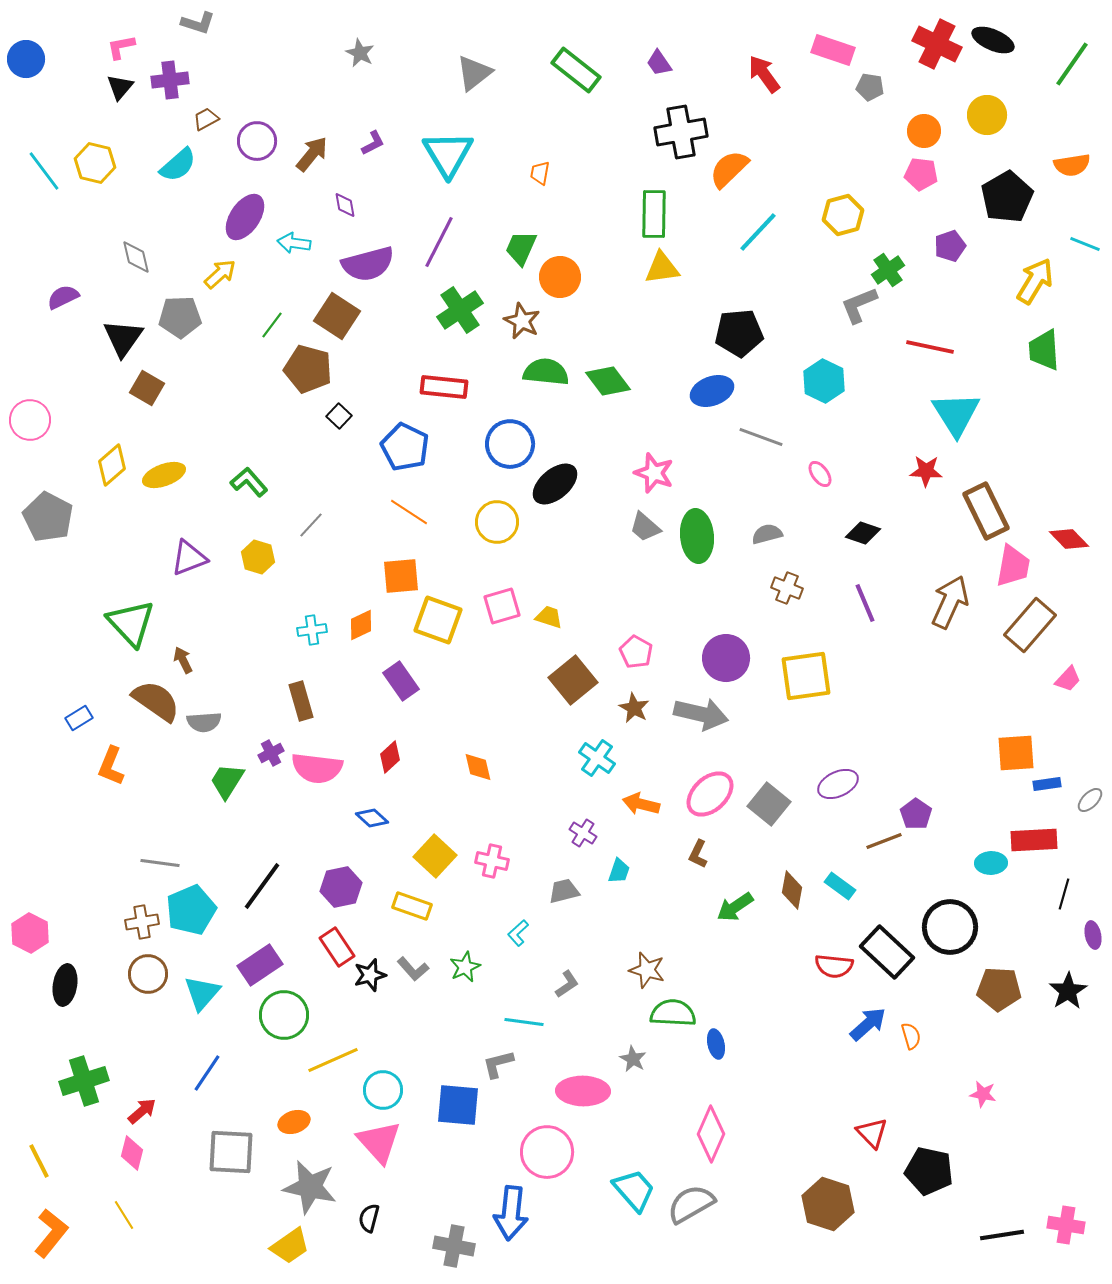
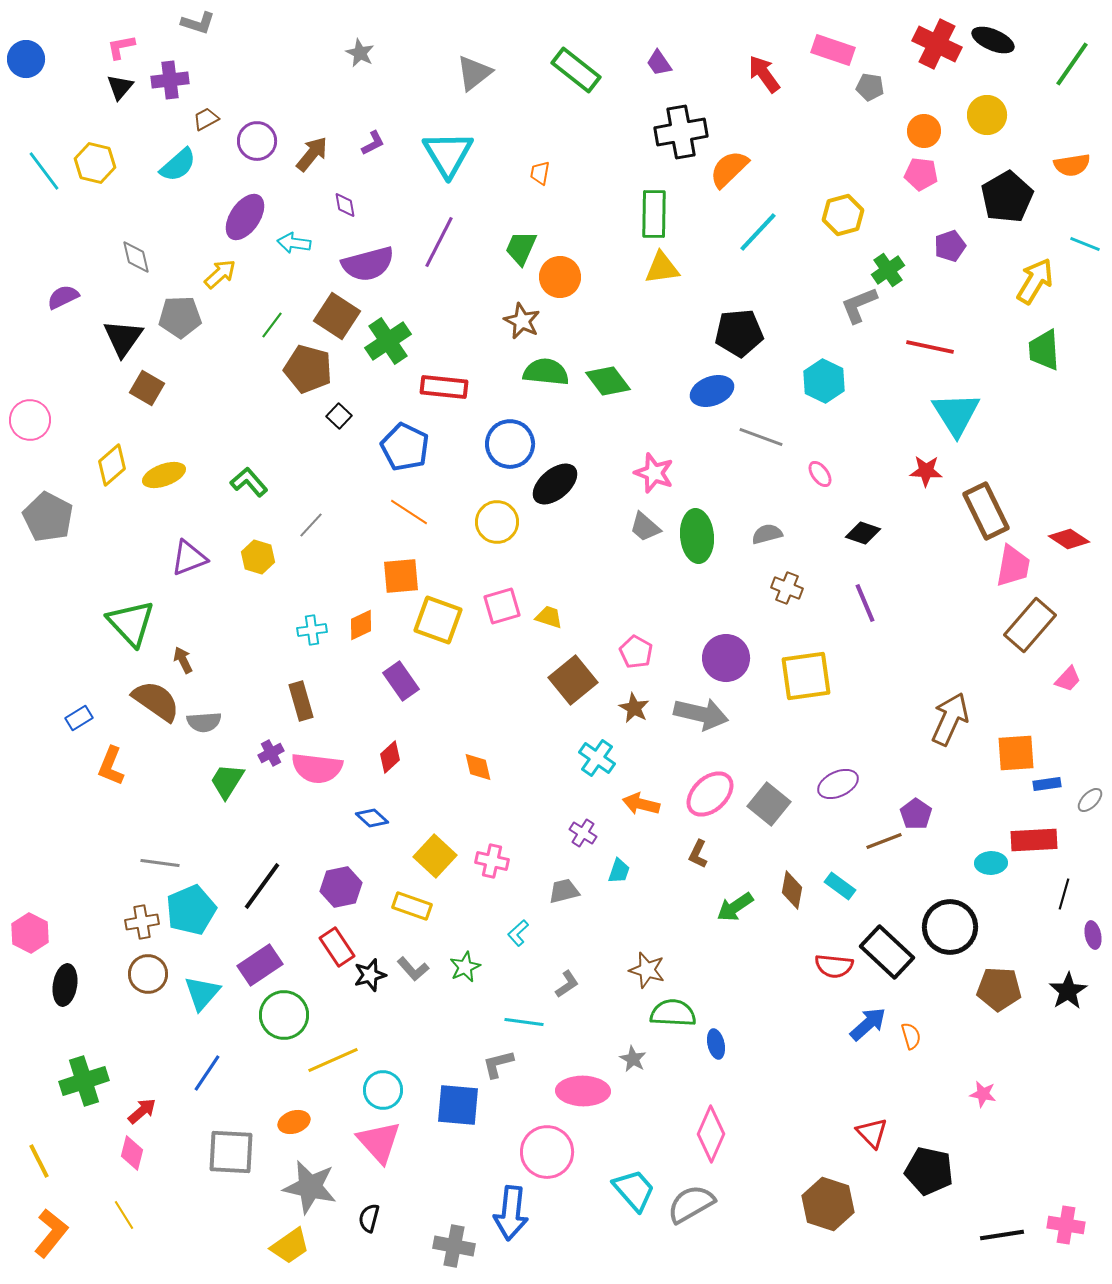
green cross at (460, 310): moved 72 px left, 31 px down
red diamond at (1069, 539): rotated 12 degrees counterclockwise
brown arrow at (950, 602): moved 117 px down
